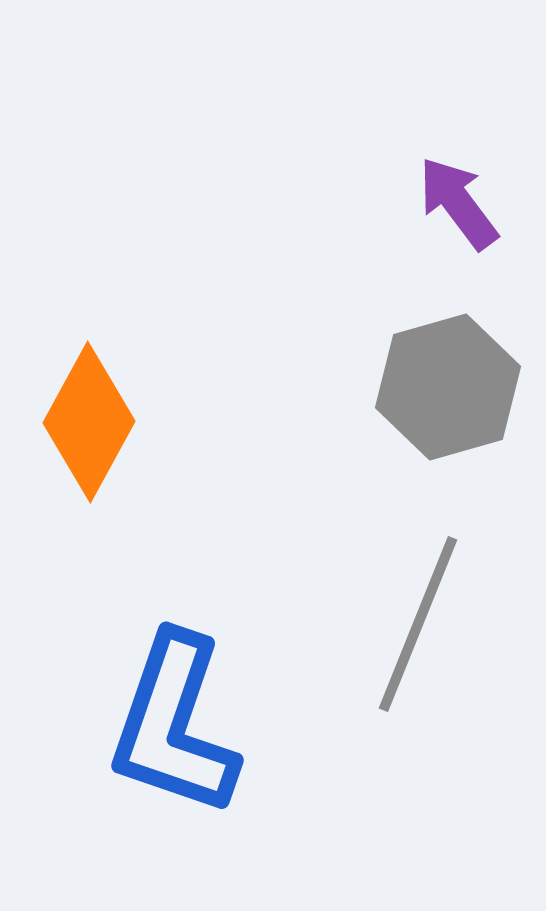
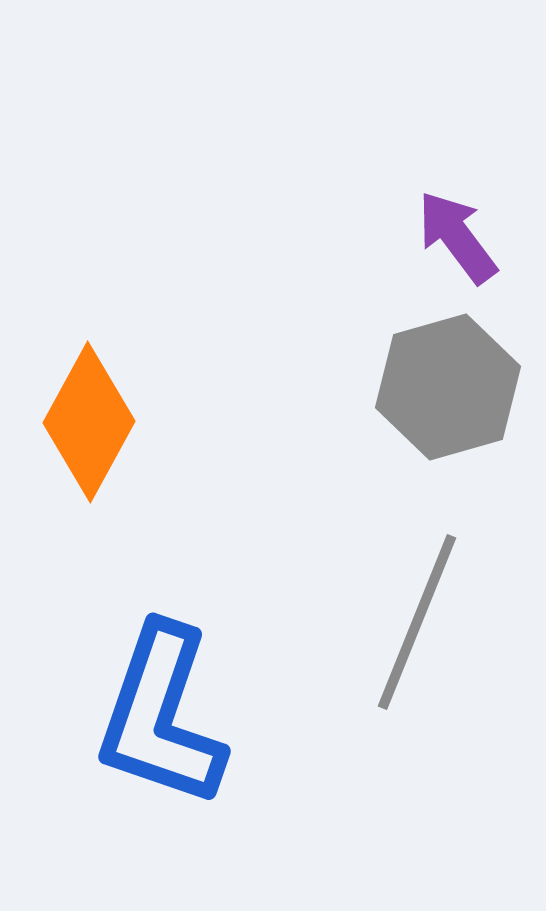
purple arrow: moved 1 px left, 34 px down
gray line: moved 1 px left, 2 px up
blue L-shape: moved 13 px left, 9 px up
